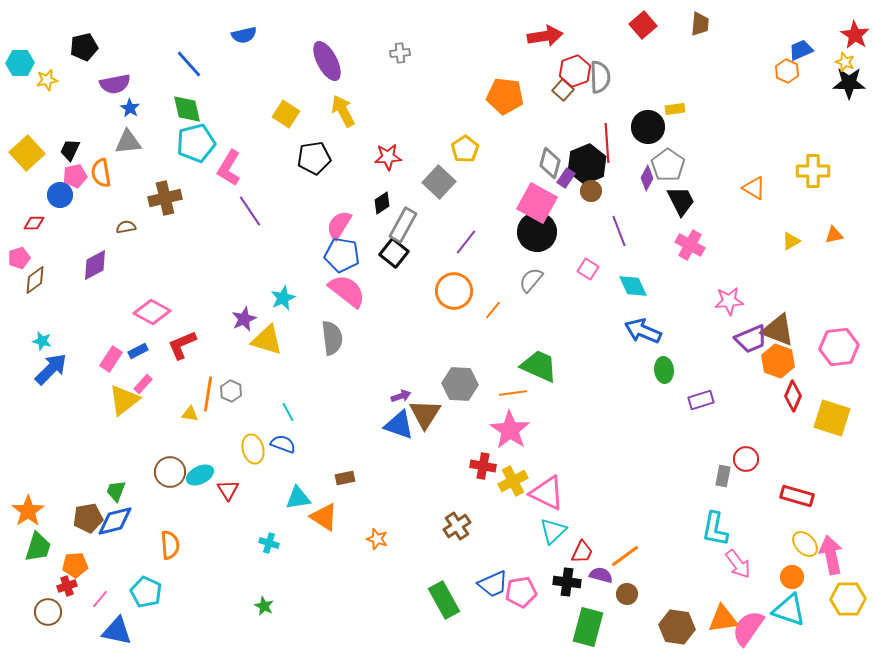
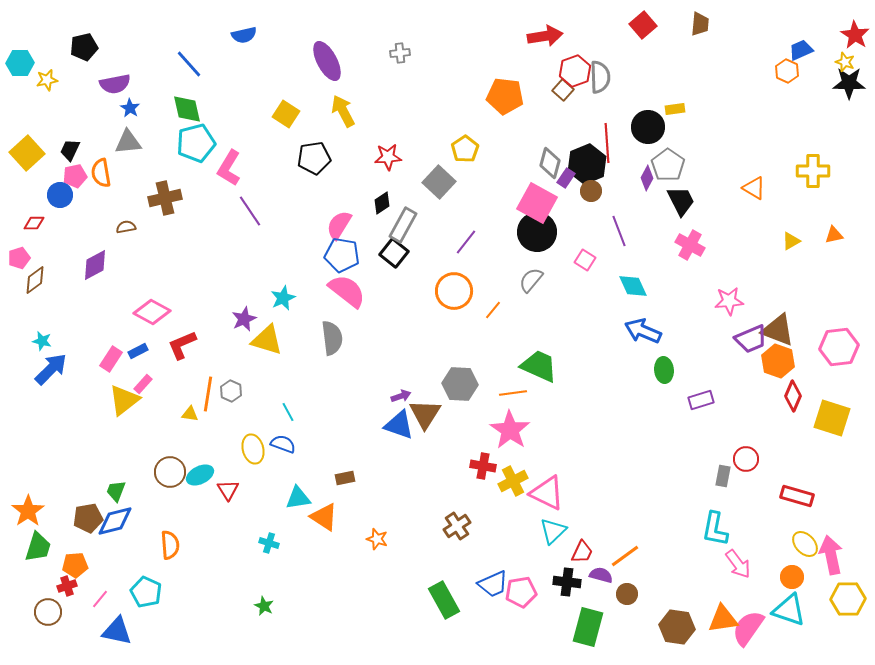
pink square at (588, 269): moved 3 px left, 9 px up
